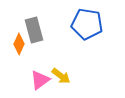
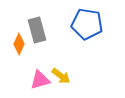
gray rectangle: moved 3 px right
pink triangle: rotated 20 degrees clockwise
